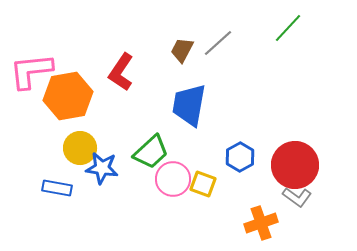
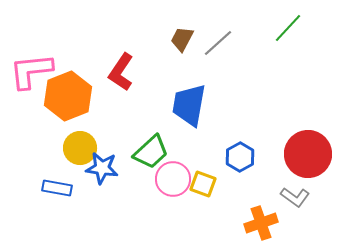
brown trapezoid: moved 11 px up
orange hexagon: rotated 12 degrees counterclockwise
red circle: moved 13 px right, 11 px up
gray L-shape: moved 2 px left
